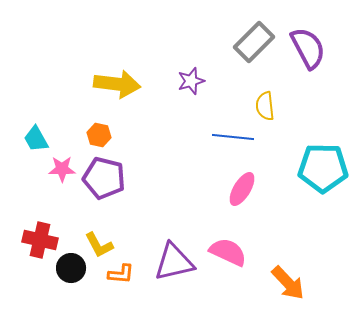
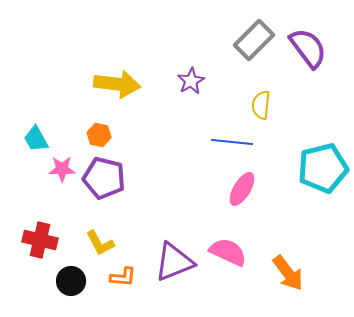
gray rectangle: moved 2 px up
purple semicircle: rotated 9 degrees counterclockwise
purple star: rotated 12 degrees counterclockwise
yellow semicircle: moved 4 px left, 1 px up; rotated 12 degrees clockwise
blue line: moved 1 px left, 5 px down
cyan pentagon: rotated 15 degrees counterclockwise
yellow L-shape: moved 1 px right, 2 px up
purple triangle: rotated 9 degrees counterclockwise
black circle: moved 13 px down
orange L-shape: moved 2 px right, 3 px down
orange arrow: moved 10 px up; rotated 6 degrees clockwise
